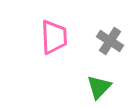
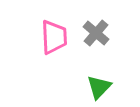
gray cross: moved 14 px left, 8 px up; rotated 8 degrees clockwise
